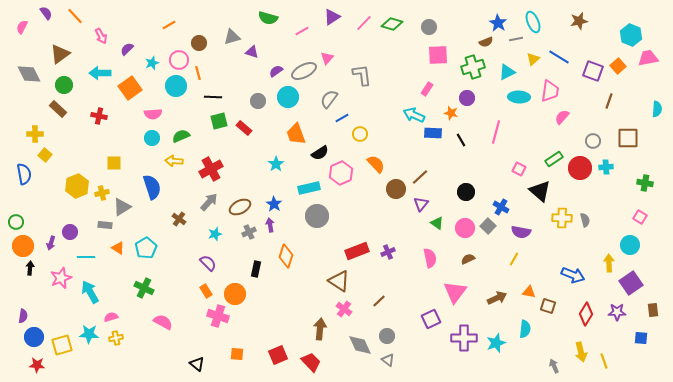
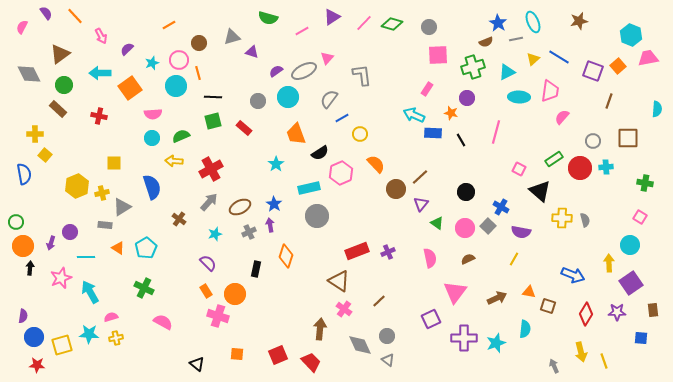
green square at (219, 121): moved 6 px left
